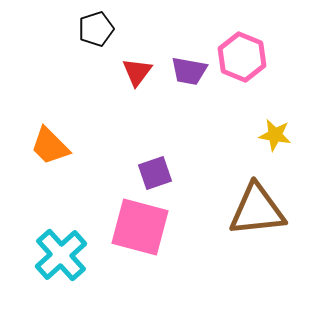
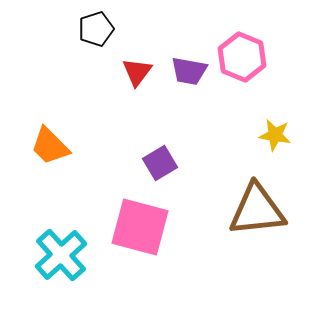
purple square: moved 5 px right, 10 px up; rotated 12 degrees counterclockwise
